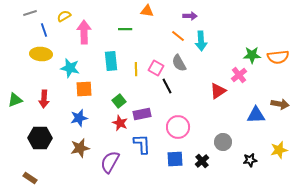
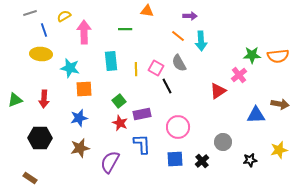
orange semicircle: moved 1 px up
